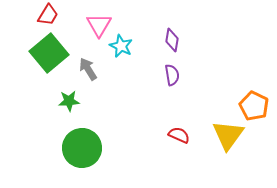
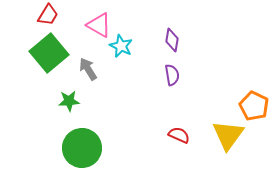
pink triangle: rotated 32 degrees counterclockwise
